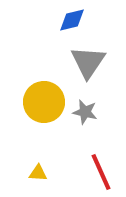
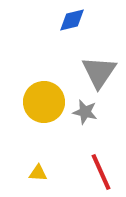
gray triangle: moved 11 px right, 10 px down
